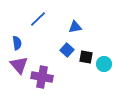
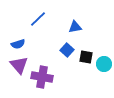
blue semicircle: moved 1 px right, 1 px down; rotated 80 degrees clockwise
